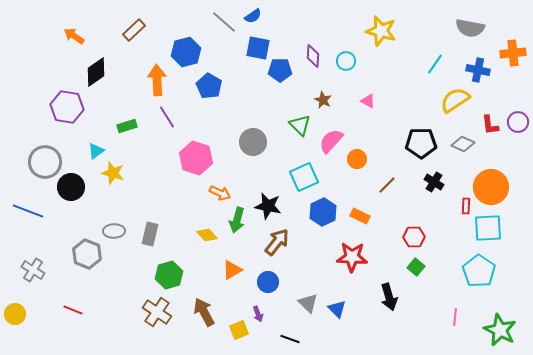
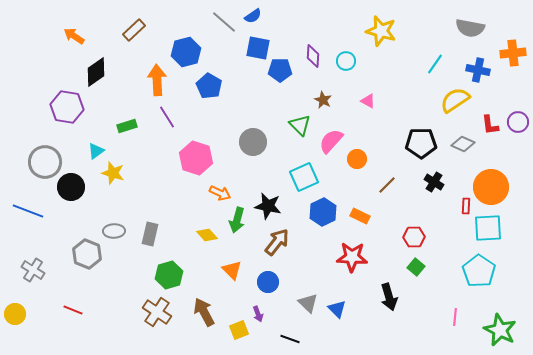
orange triangle at (232, 270): rotated 45 degrees counterclockwise
